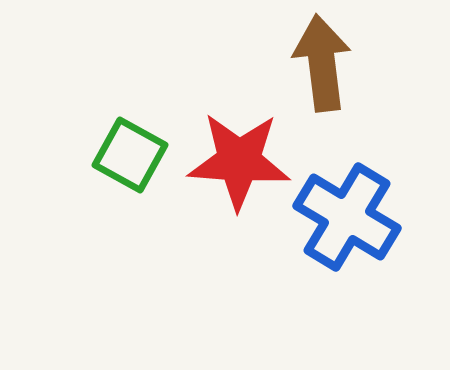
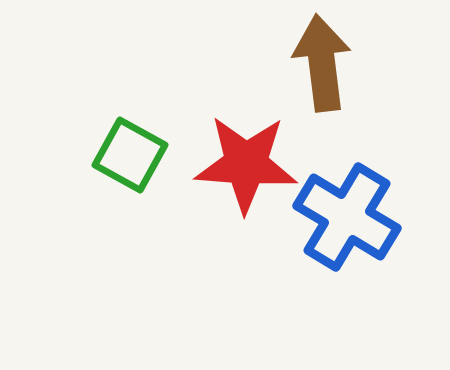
red star: moved 7 px right, 3 px down
